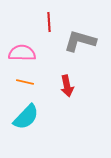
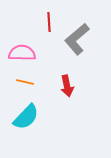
gray L-shape: moved 3 px left, 2 px up; rotated 56 degrees counterclockwise
